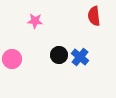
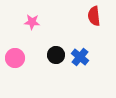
pink star: moved 3 px left, 1 px down
black circle: moved 3 px left
pink circle: moved 3 px right, 1 px up
